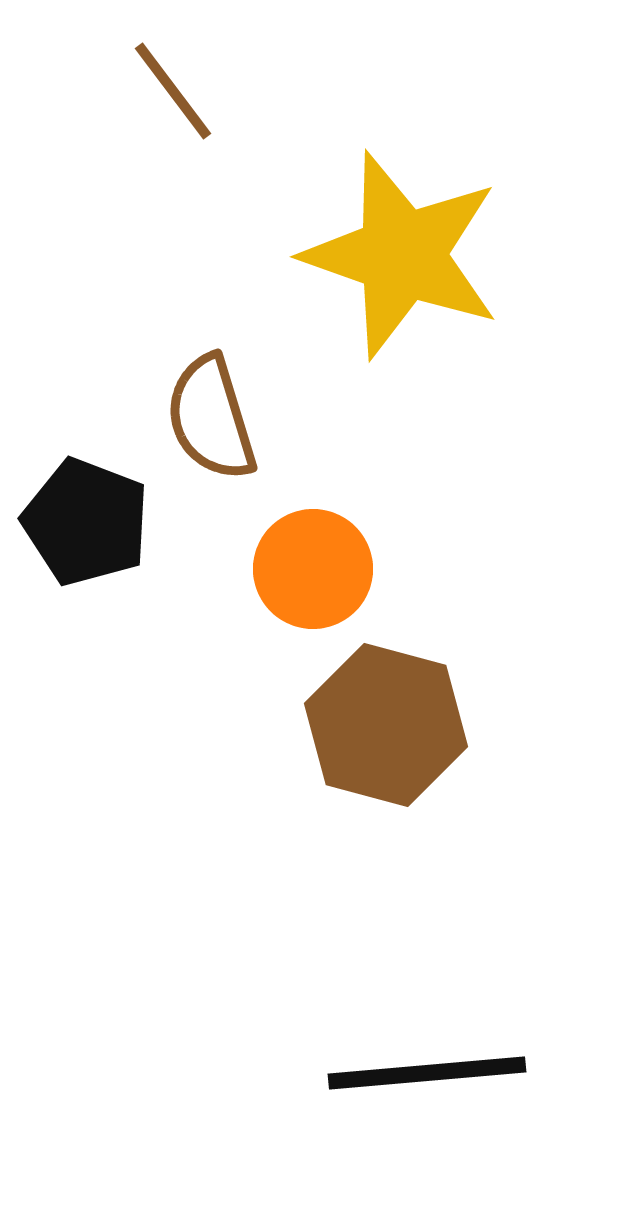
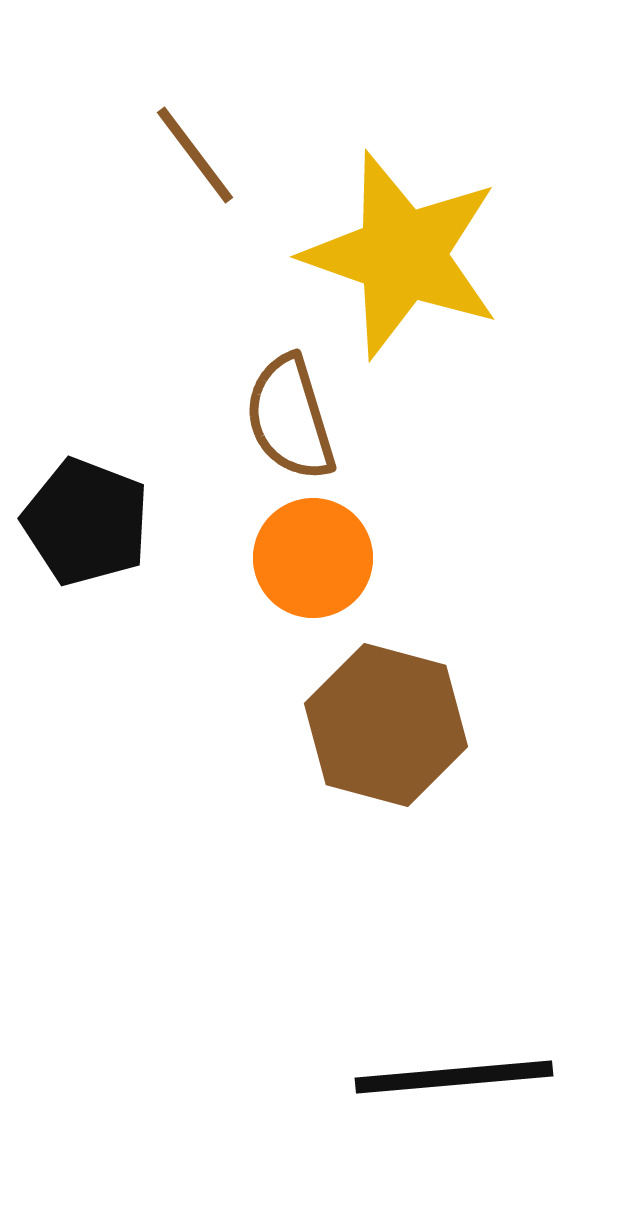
brown line: moved 22 px right, 64 px down
brown semicircle: moved 79 px right
orange circle: moved 11 px up
black line: moved 27 px right, 4 px down
